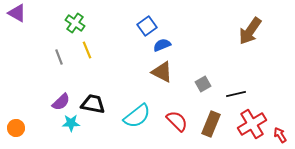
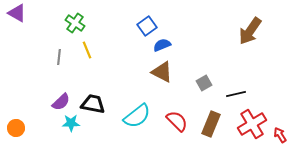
gray line: rotated 28 degrees clockwise
gray square: moved 1 px right, 1 px up
